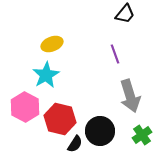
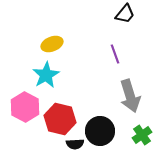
black semicircle: rotated 54 degrees clockwise
